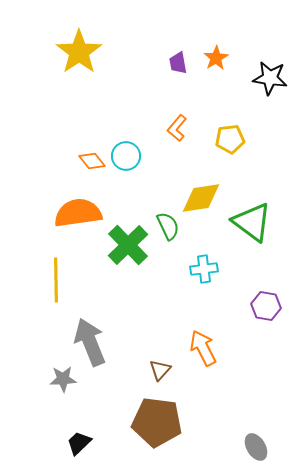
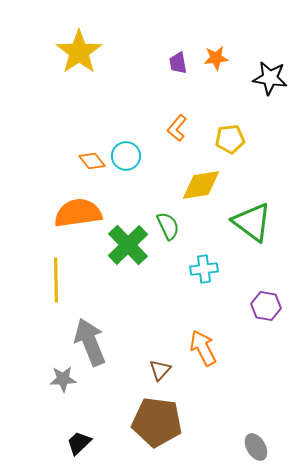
orange star: rotated 25 degrees clockwise
yellow diamond: moved 13 px up
